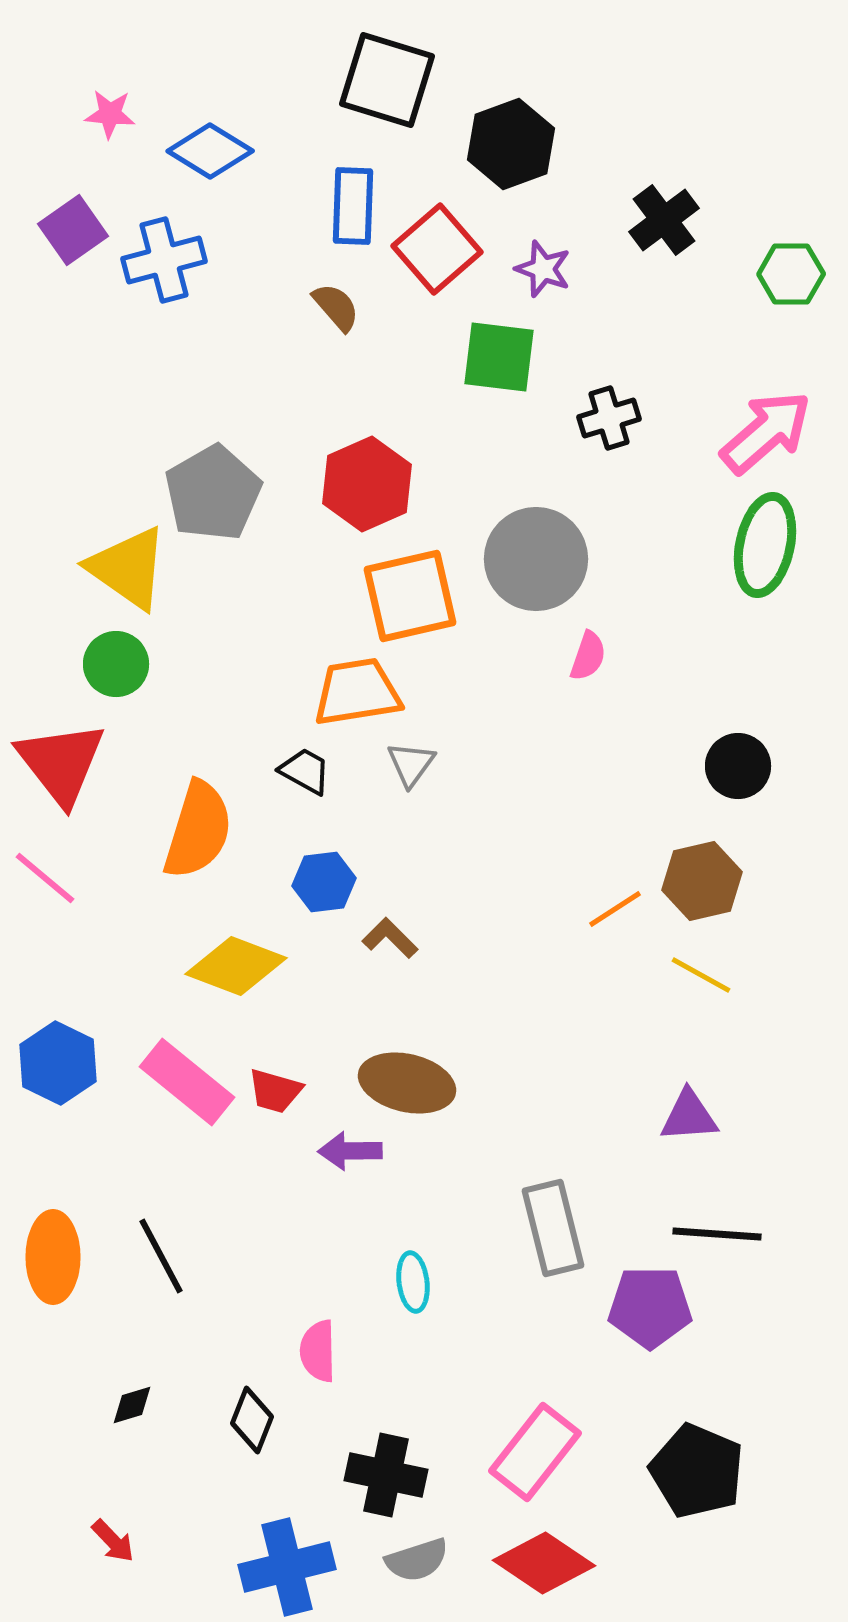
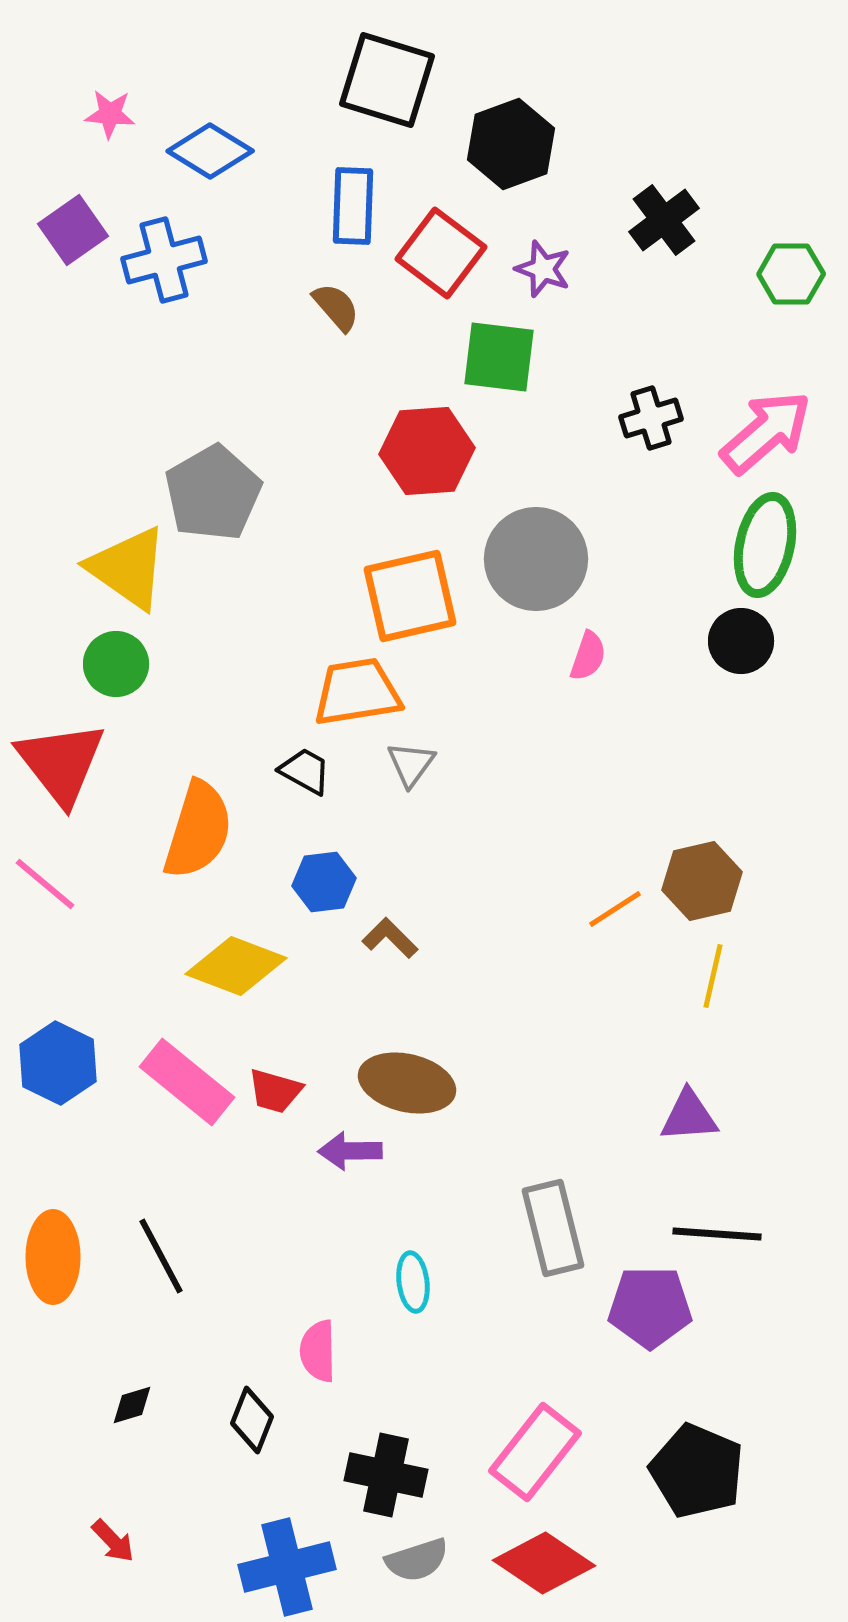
red square at (437, 249): moved 4 px right, 4 px down; rotated 12 degrees counterclockwise
black cross at (609, 418): moved 42 px right
red hexagon at (367, 484): moved 60 px right, 33 px up; rotated 20 degrees clockwise
black circle at (738, 766): moved 3 px right, 125 px up
pink line at (45, 878): moved 6 px down
yellow line at (701, 975): moved 12 px right, 1 px down; rotated 74 degrees clockwise
